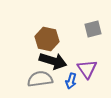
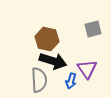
gray semicircle: moved 1 px left, 1 px down; rotated 95 degrees clockwise
